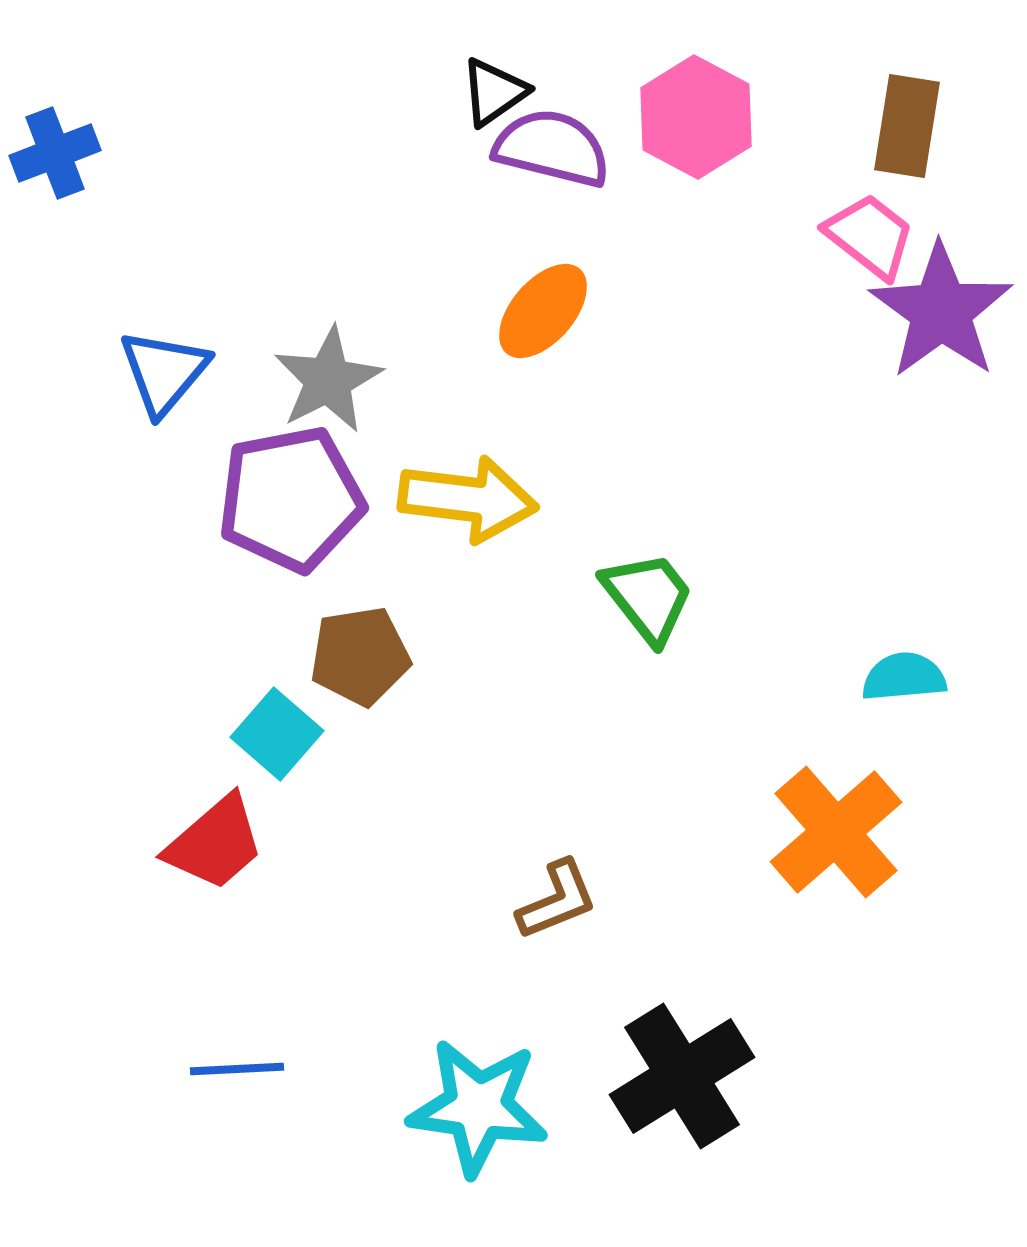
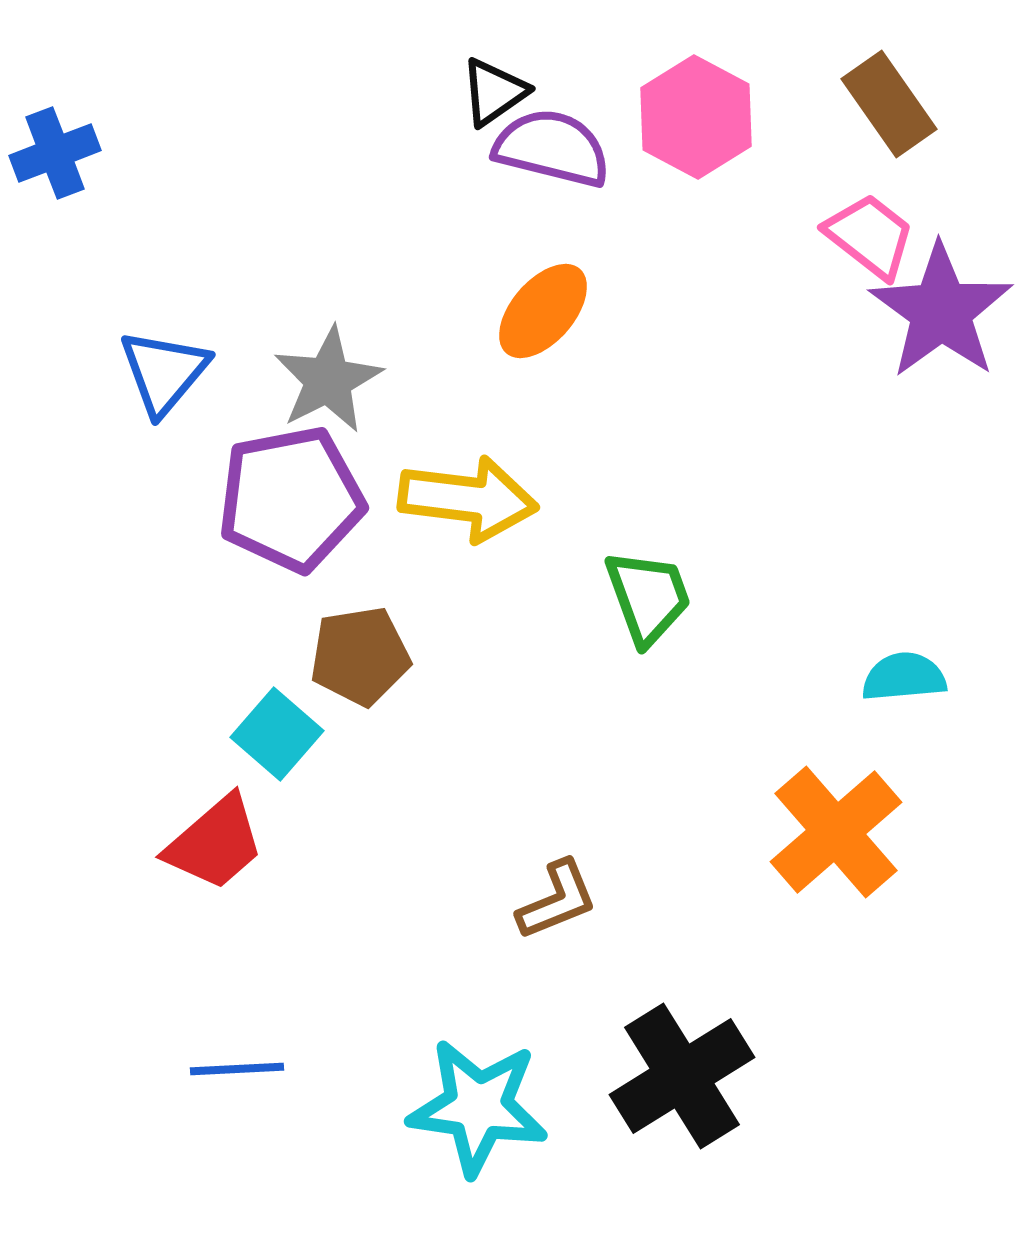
brown rectangle: moved 18 px left, 22 px up; rotated 44 degrees counterclockwise
green trapezoid: rotated 18 degrees clockwise
